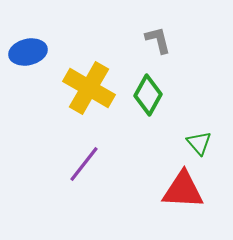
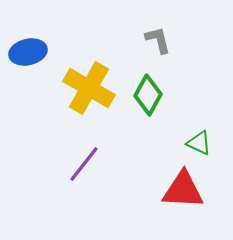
green triangle: rotated 24 degrees counterclockwise
